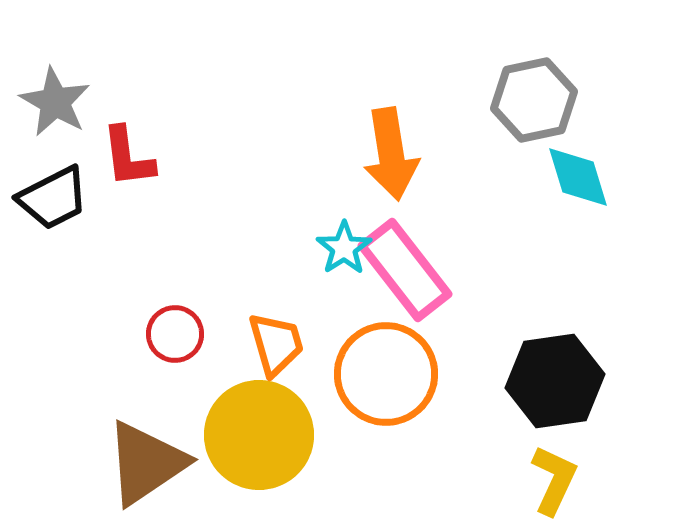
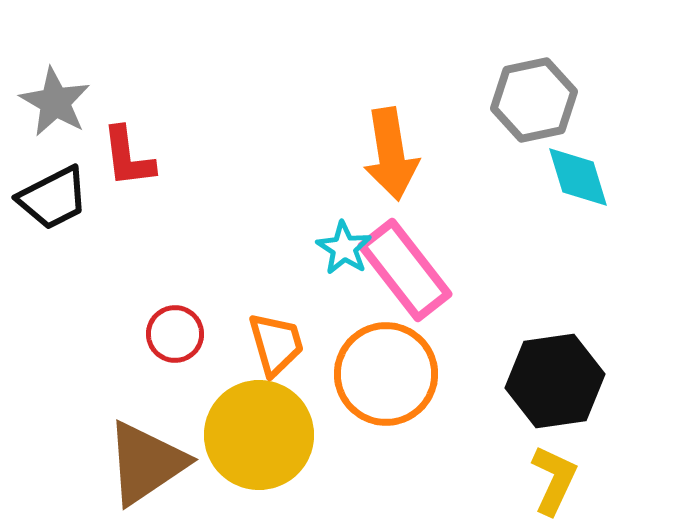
cyan star: rotated 6 degrees counterclockwise
